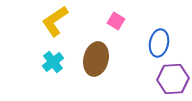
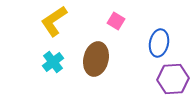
yellow L-shape: moved 1 px left
